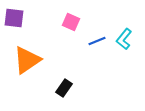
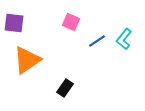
purple square: moved 5 px down
blue line: rotated 12 degrees counterclockwise
black rectangle: moved 1 px right
